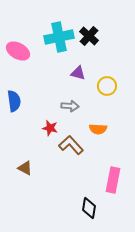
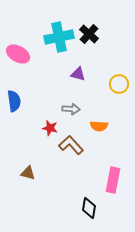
black cross: moved 2 px up
pink ellipse: moved 3 px down
purple triangle: moved 1 px down
yellow circle: moved 12 px right, 2 px up
gray arrow: moved 1 px right, 3 px down
orange semicircle: moved 1 px right, 3 px up
brown triangle: moved 3 px right, 5 px down; rotated 14 degrees counterclockwise
